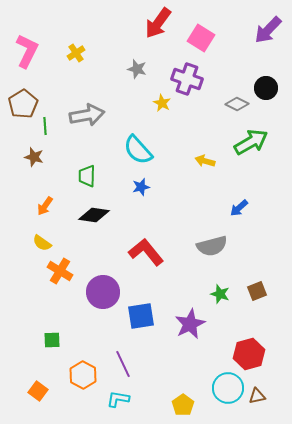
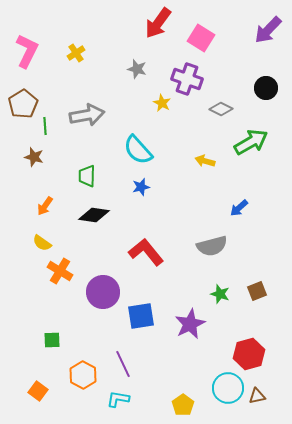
gray diamond: moved 16 px left, 5 px down
